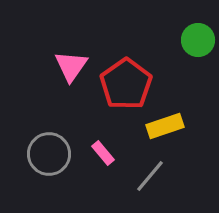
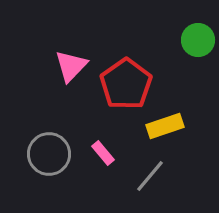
pink triangle: rotated 9 degrees clockwise
